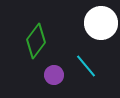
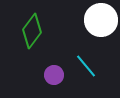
white circle: moved 3 px up
green diamond: moved 4 px left, 10 px up
